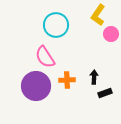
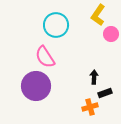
orange cross: moved 23 px right, 27 px down; rotated 14 degrees counterclockwise
